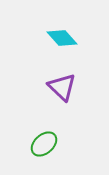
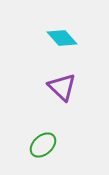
green ellipse: moved 1 px left, 1 px down
